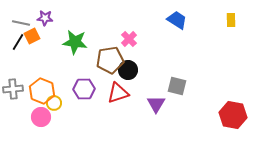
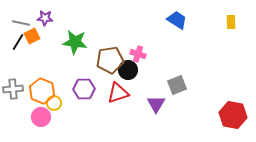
yellow rectangle: moved 2 px down
pink cross: moved 9 px right, 15 px down; rotated 28 degrees counterclockwise
gray square: moved 1 px up; rotated 36 degrees counterclockwise
